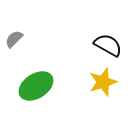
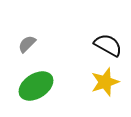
gray semicircle: moved 13 px right, 5 px down
yellow star: moved 2 px right
